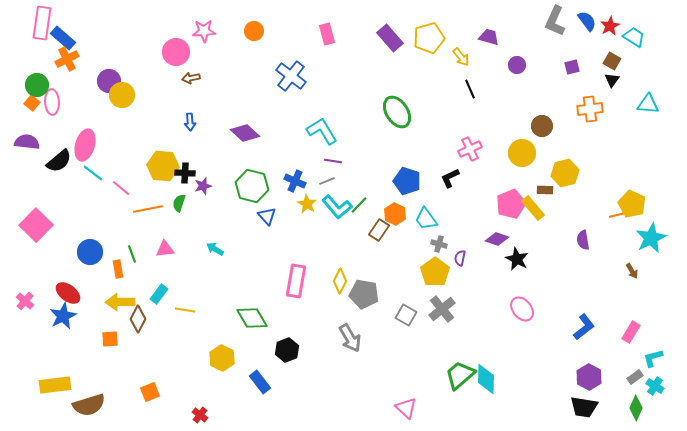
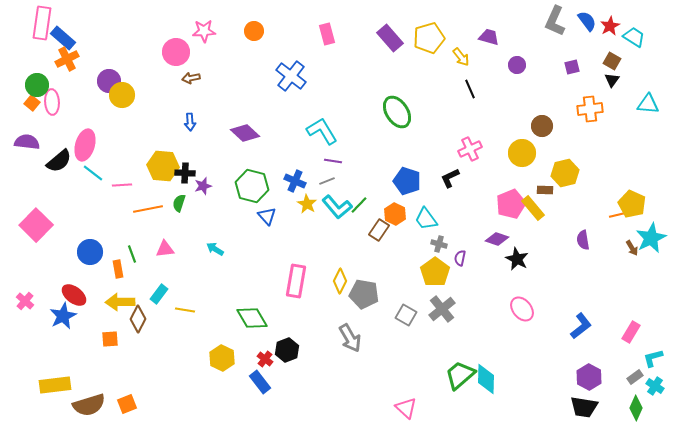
pink line at (121, 188): moved 1 px right, 3 px up; rotated 42 degrees counterclockwise
brown arrow at (632, 271): moved 23 px up
red ellipse at (68, 293): moved 6 px right, 2 px down
blue L-shape at (584, 327): moved 3 px left, 1 px up
orange square at (150, 392): moved 23 px left, 12 px down
red cross at (200, 415): moved 65 px right, 56 px up
